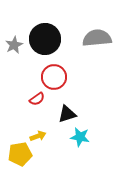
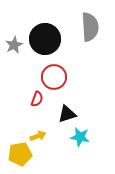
gray semicircle: moved 7 px left, 11 px up; rotated 92 degrees clockwise
red semicircle: rotated 35 degrees counterclockwise
